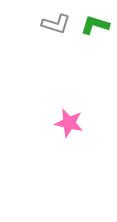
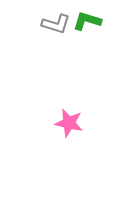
green L-shape: moved 8 px left, 4 px up
